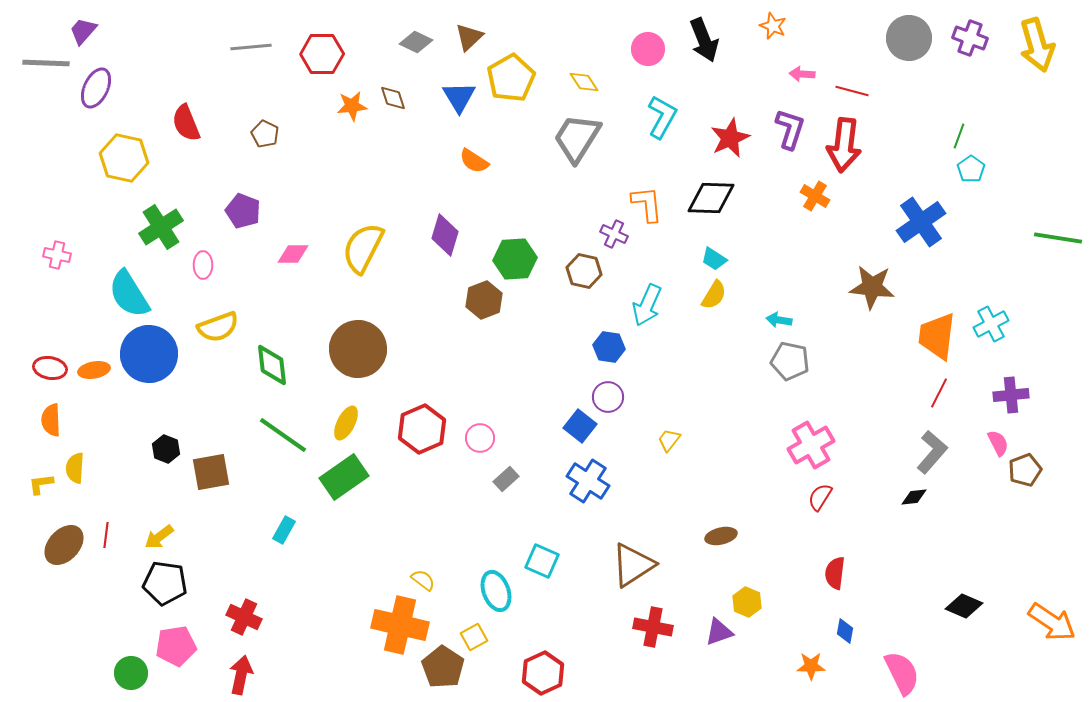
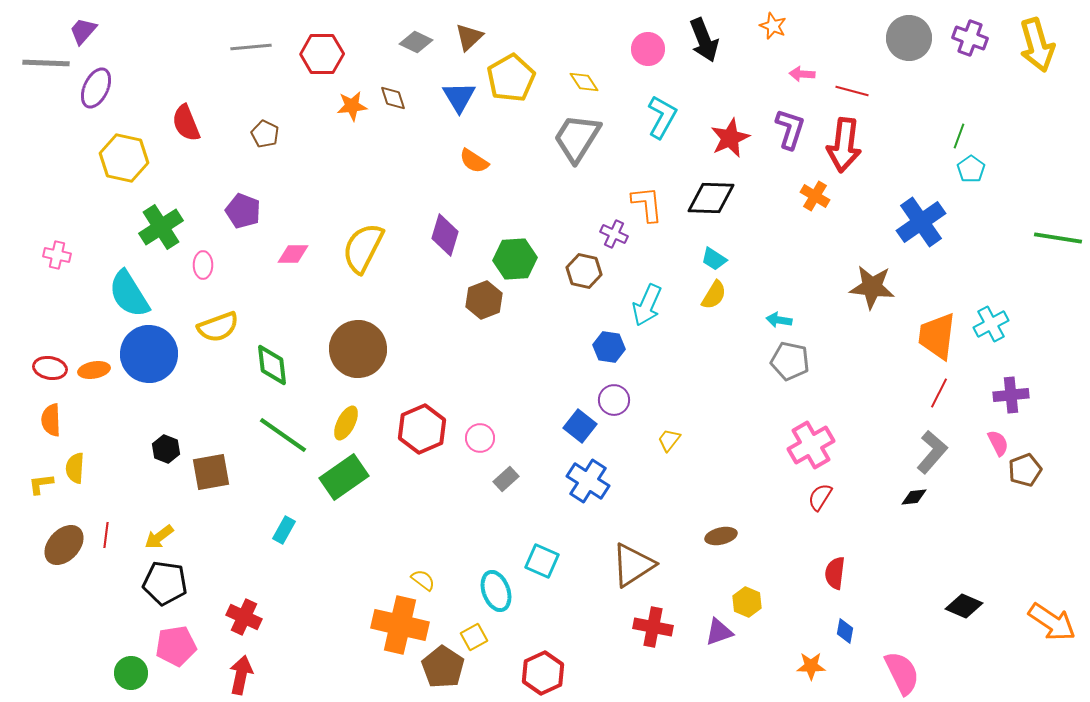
purple circle at (608, 397): moved 6 px right, 3 px down
